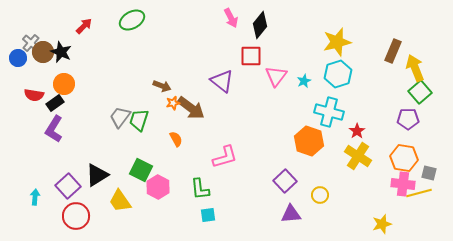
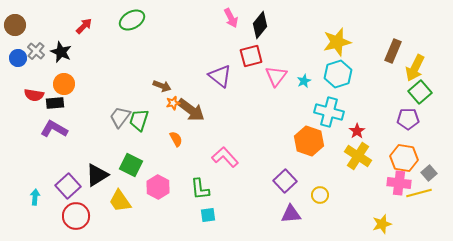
gray cross at (31, 43): moved 5 px right, 8 px down
brown circle at (43, 52): moved 28 px left, 27 px up
red square at (251, 56): rotated 15 degrees counterclockwise
yellow arrow at (415, 68): rotated 132 degrees counterclockwise
purple triangle at (222, 81): moved 2 px left, 5 px up
black rectangle at (55, 103): rotated 30 degrees clockwise
brown arrow at (191, 108): moved 2 px down
purple L-shape at (54, 129): rotated 88 degrees clockwise
pink L-shape at (225, 157): rotated 116 degrees counterclockwise
green square at (141, 170): moved 10 px left, 5 px up
gray square at (429, 173): rotated 35 degrees clockwise
pink cross at (403, 184): moved 4 px left, 1 px up
